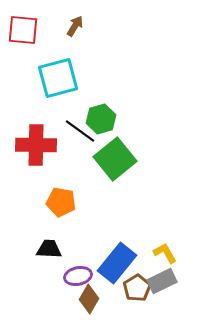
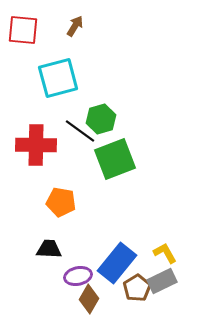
green square: rotated 18 degrees clockwise
